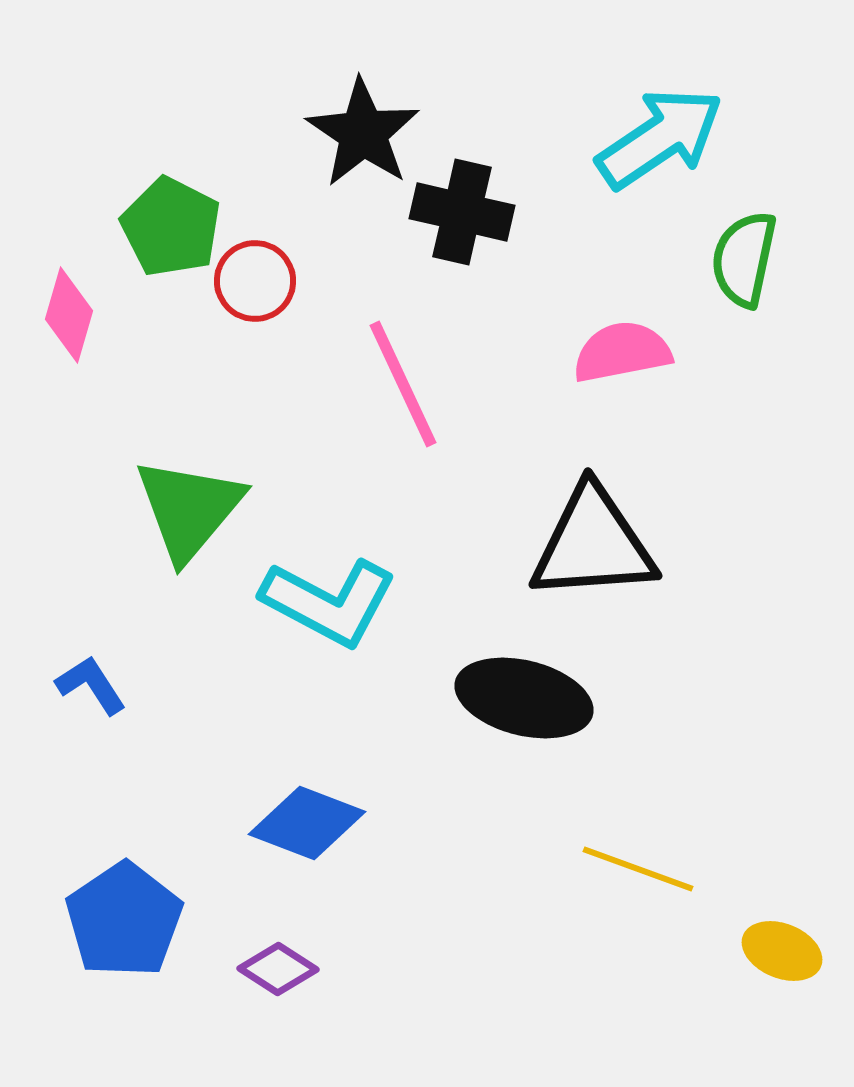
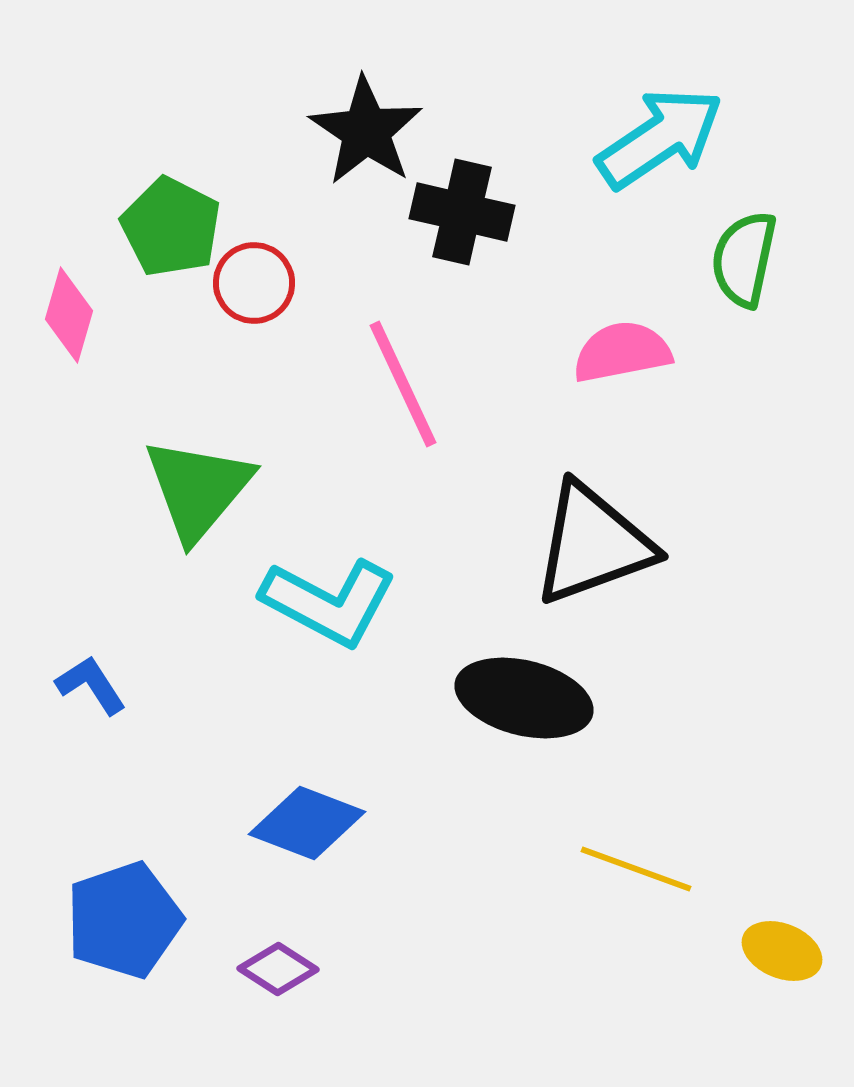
black star: moved 3 px right, 2 px up
red circle: moved 1 px left, 2 px down
green triangle: moved 9 px right, 20 px up
black triangle: rotated 16 degrees counterclockwise
yellow line: moved 2 px left
blue pentagon: rotated 15 degrees clockwise
